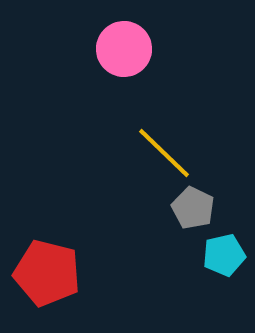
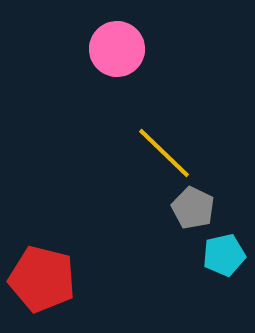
pink circle: moved 7 px left
red pentagon: moved 5 px left, 6 px down
